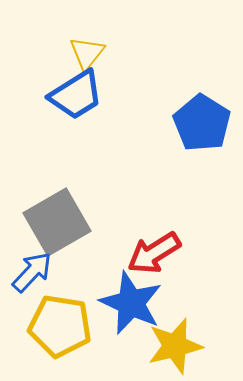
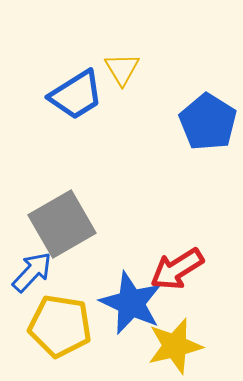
yellow triangle: moved 35 px right, 16 px down; rotated 9 degrees counterclockwise
blue pentagon: moved 6 px right, 1 px up
gray square: moved 5 px right, 2 px down
red arrow: moved 23 px right, 16 px down
